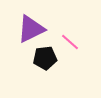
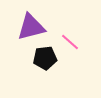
purple triangle: moved 2 px up; rotated 12 degrees clockwise
